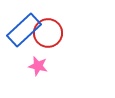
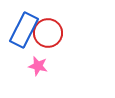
blue rectangle: rotated 20 degrees counterclockwise
